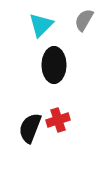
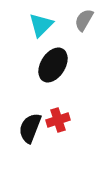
black ellipse: moved 1 px left; rotated 32 degrees clockwise
